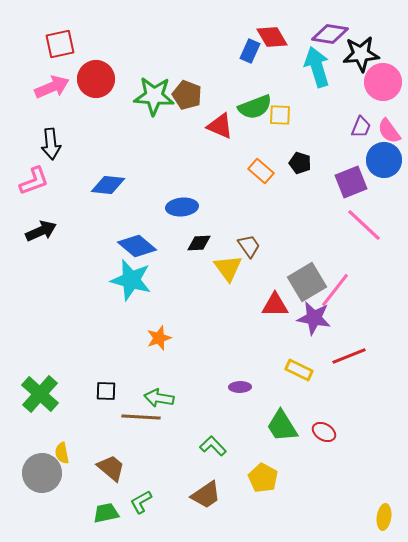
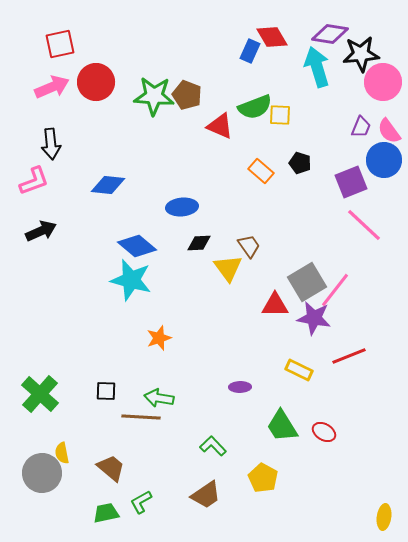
red circle at (96, 79): moved 3 px down
